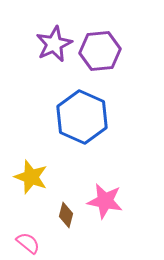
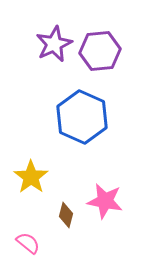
yellow star: rotated 16 degrees clockwise
